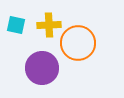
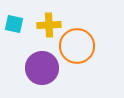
cyan square: moved 2 px left, 1 px up
orange circle: moved 1 px left, 3 px down
